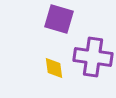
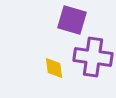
purple square: moved 13 px right, 1 px down
